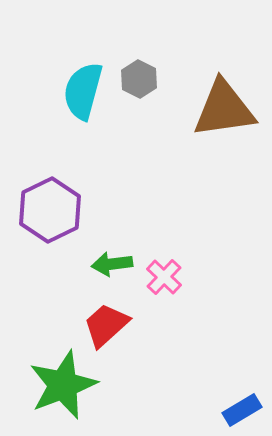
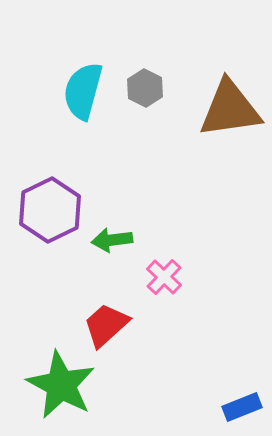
gray hexagon: moved 6 px right, 9 px down
brown triangle: moved 6 px right
green arrow: moved 24 px up
green star: moved 2 px left; rotated 22 degrees counterclockwise
blue rectangle: moved 3 px up; rotated 9 degrees clockwise
